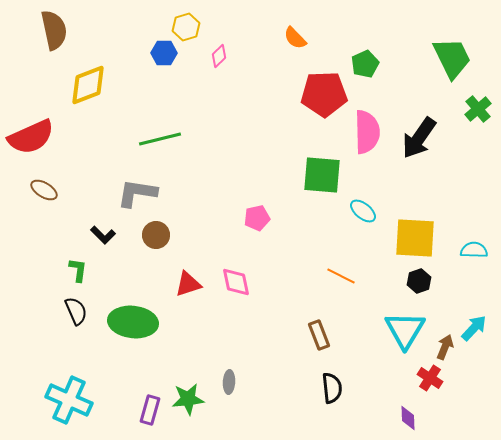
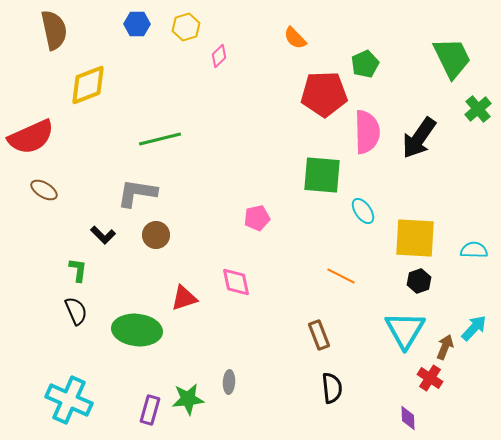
blue hexagon at (164, 53): moved 27 px left, 29 px up
cyan ellipse at (363, 211): rotated 16 degrees clockwise
red triangle at (188, 284): moved 4 px left, 14 px down
green ellipse at (133, 322): moved 4 px right, 8 px down
